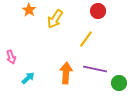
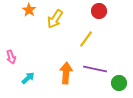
red circle: moved 1 px right
